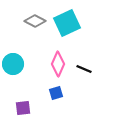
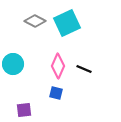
pink diamond: moved 2 px down
blue square: rotated 32 degrees clockwise
purple square: moved 1 px right, 2 px down
